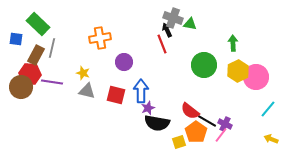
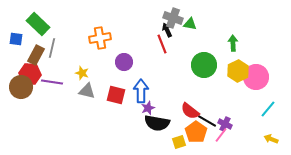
yellow star: moved 1 px left
